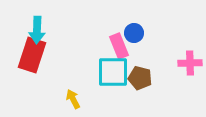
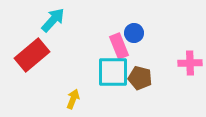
cyan arrow: moved 16 px right, 10 px up; rotated 140 degrees counterclockwise
red rectangle: rotated 32 degrees clockwise
yellow arrow: rotated 48 degrees clockwise
